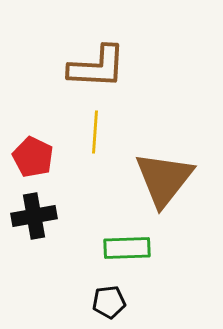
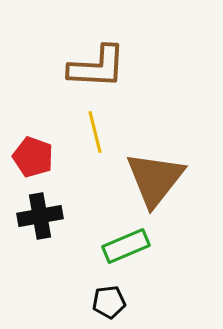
yellow line: rotated 18 degrees counterclockwise
red pentagon: rotated 6 degrees counterclockwise
brown triangle: moved 9 px left
black cross: moved 6 px right
green rectangle: moved 1 px left, 2 px up; rotated 21 degrees counterclockwise
